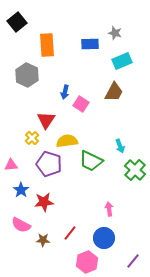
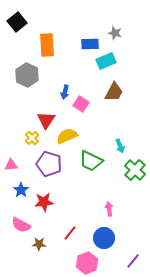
cyan rectangle: moved 16 px left
yellow semicircle: moved 5 px up; rotated 15 degrees counterclockwise
brown star: moved 4 px left, 4 px down
pink hexagon: moved 1 px down
